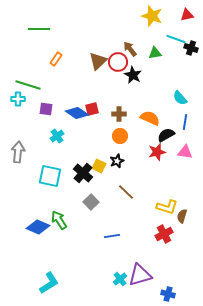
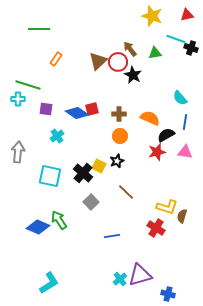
red cross at (164, 234): moved 8 px left, 6 px up; rotated 30 degrees counterclockwise
